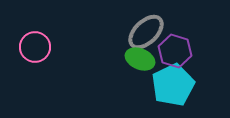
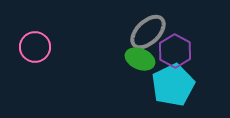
gray ellipse: moved 2 px right
purple hexagon: rotated 12 degrees clockwise
